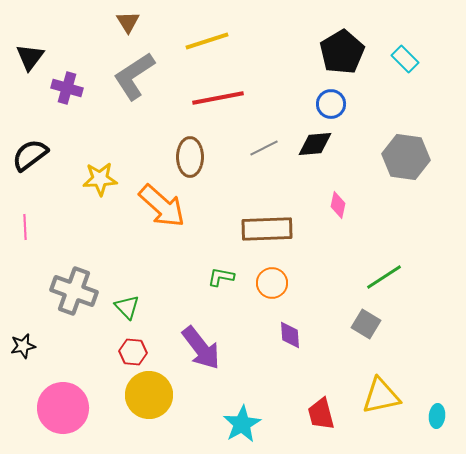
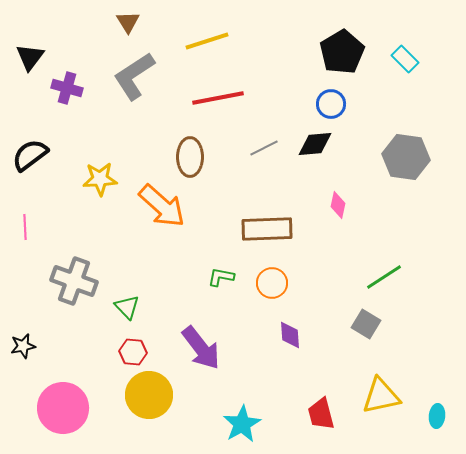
gray cross: moved 10 px up
